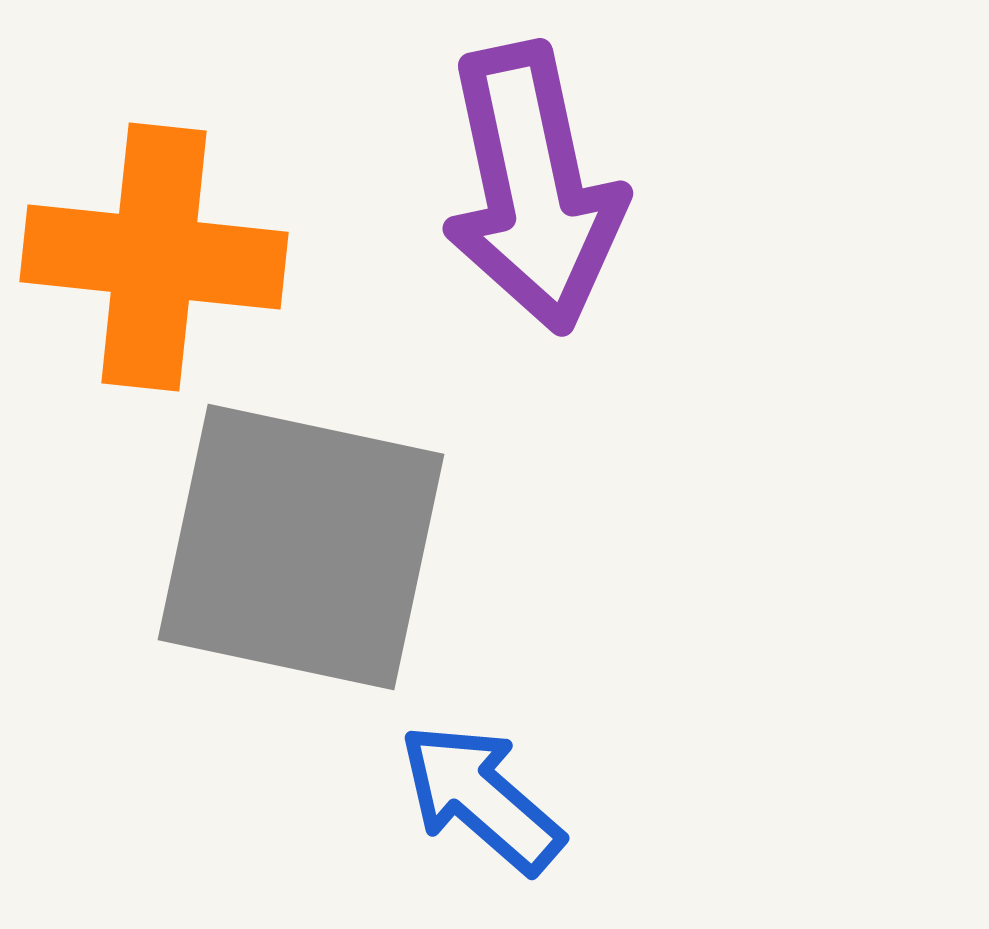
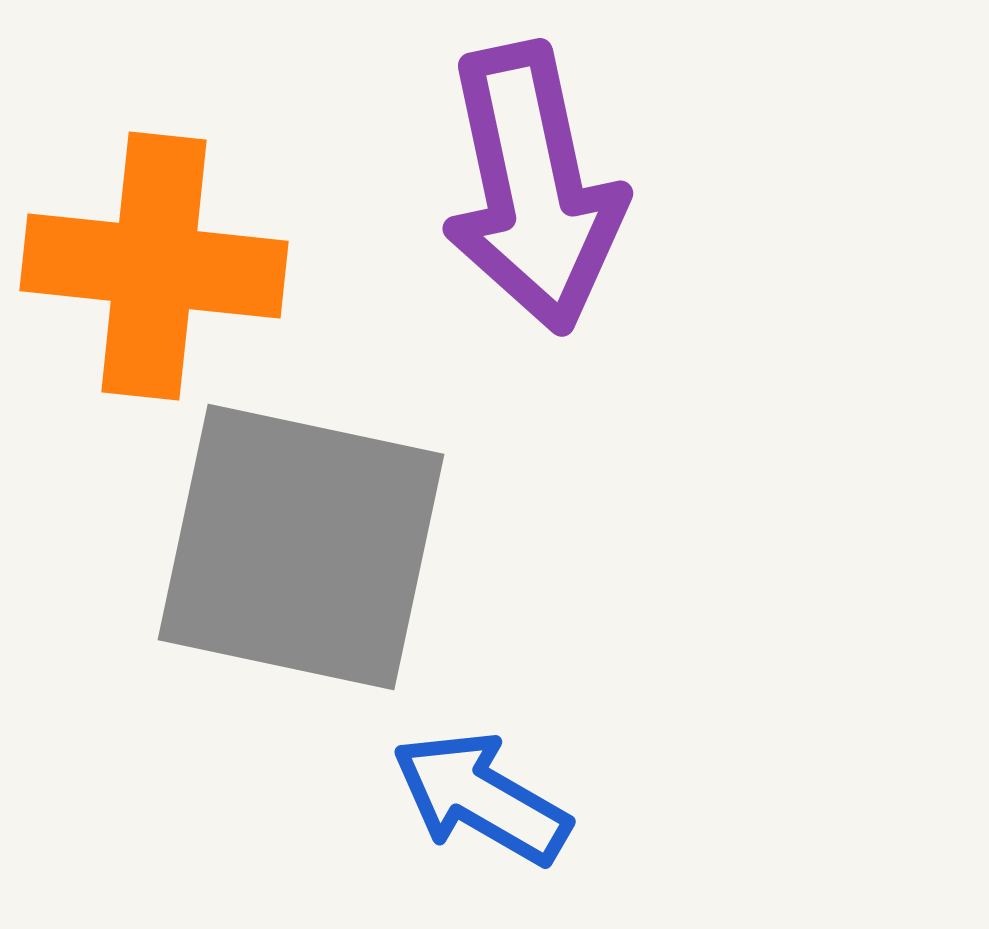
orange cross: moved 9 px down
blue arrow: rotated 11 degrees counterclockwise
